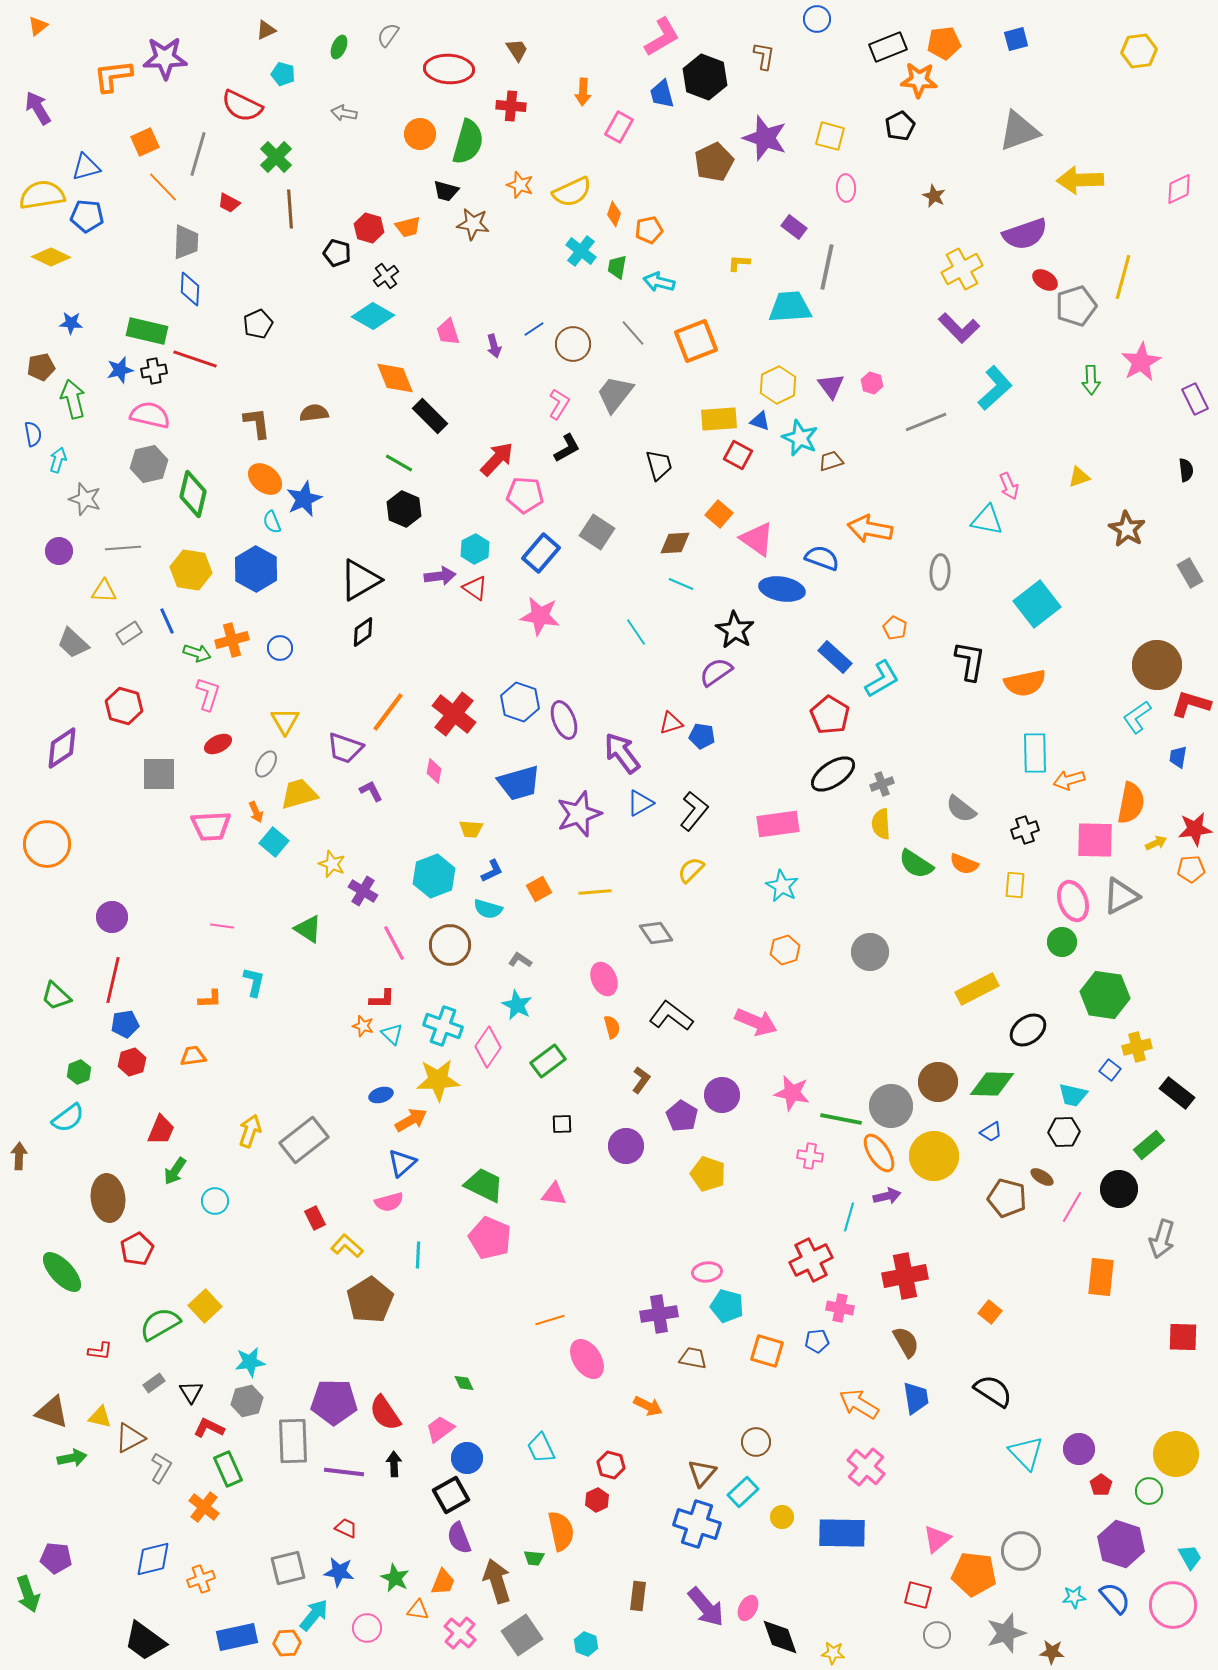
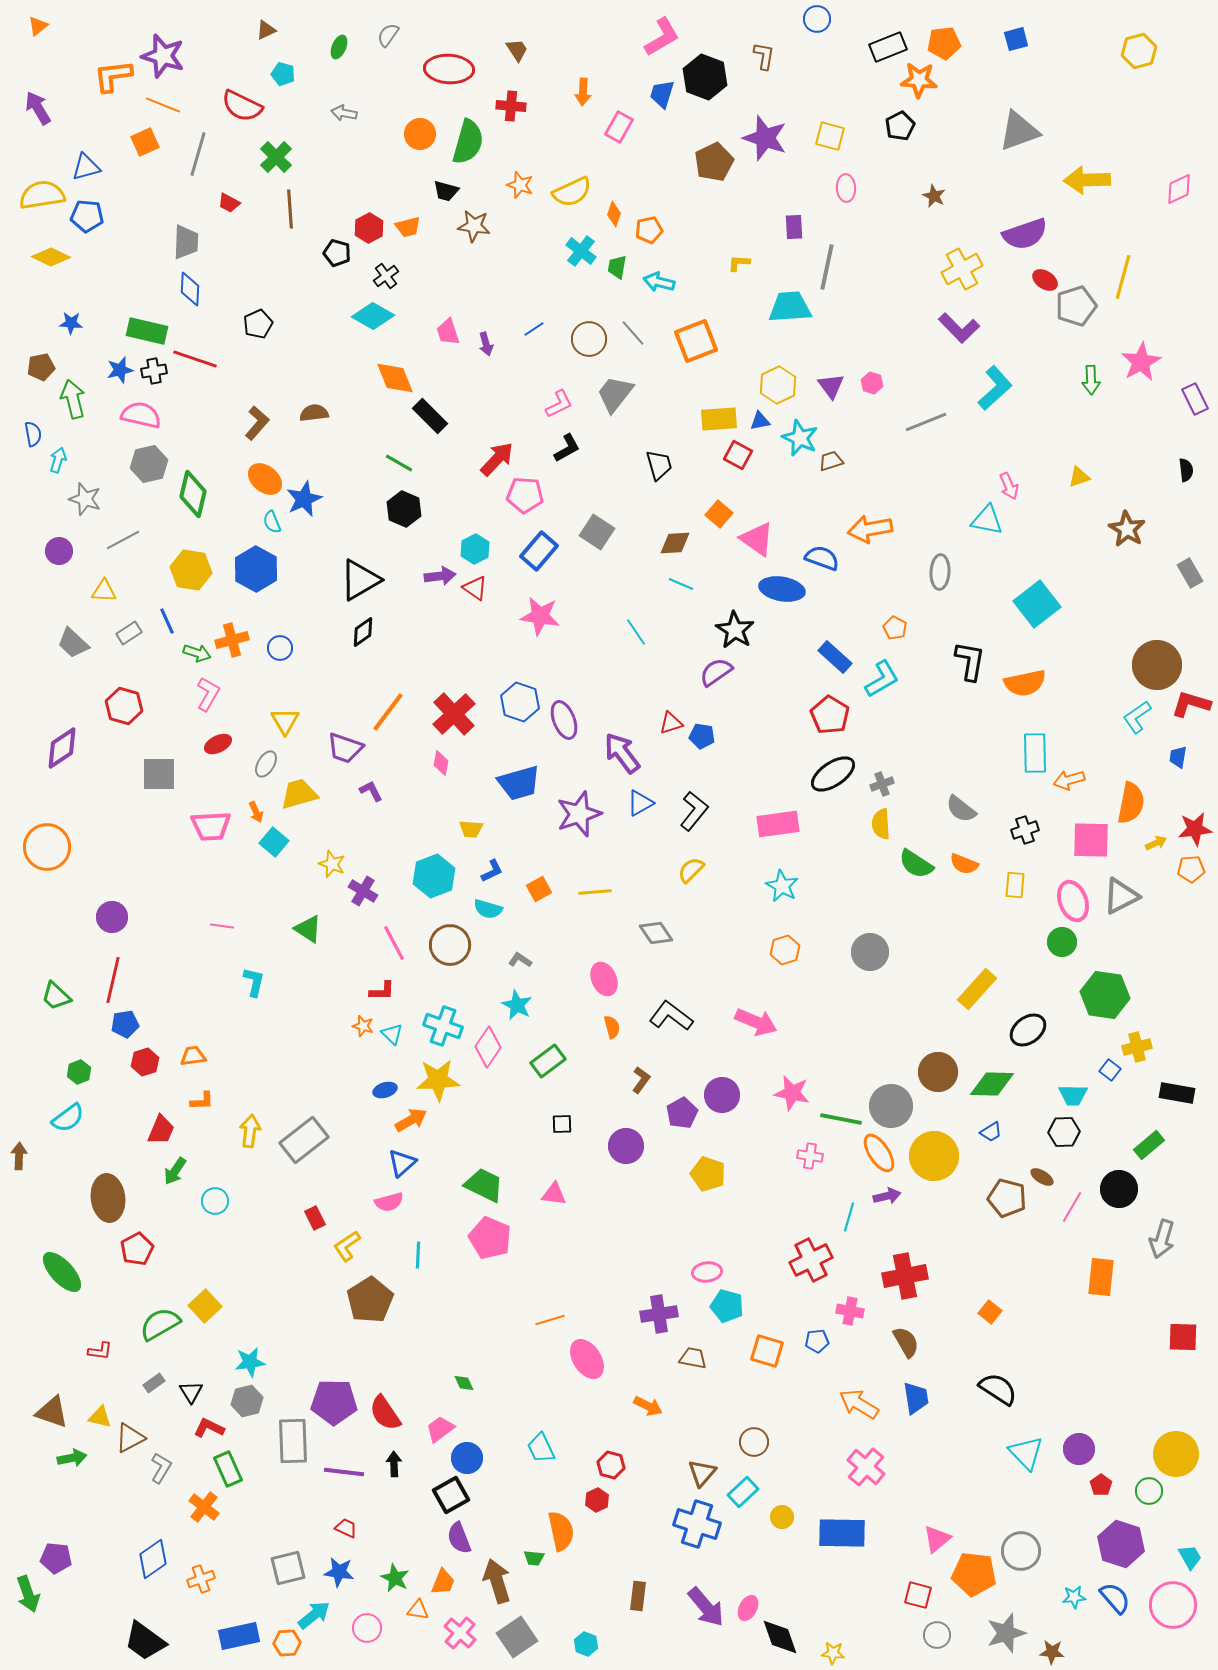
yellow hexagon at (1139, 51): rotated 8 degrees counterclockwise
purple star at (165, 58): moved 2 px left, 2 px up; rotated 18 degrees clockwise
blue trapezoid at (662, 94): rotated 32 degrees clockwise
yellow arrow at (1080, 180): moved 7 px right
orange line at (163, 187): moved 82 px up; rotated 24 degrees counterclockwise
brown star at (473, 224): moved 1 px right, 2 px down
purple rectangle at (794, 227): rotated 50 degrees clockwise
red hexagon at (369, 228): rotated 16 degrees clockwise
brown circle at (573, 344): moved 16 px right, 5 px up
purple arrow at (494, 346): moved 8 px left, 2 px up
pink L-shape at (559, 404): rotated 32 degrees clockwise
pink semicircle at (150, 415): moved 9 px left
blue triangle at (760, 421): rotated 30 degrees counterclockwise
brown L-shape at (257, 423): rotated 48 degrees clockwise
orange arrow at (870, 529): rotated 21 degrees counterclockwise
gray line at (123, 548): moved 8 px up; rotated 24 degrees counterclockwise
blue rectangle at (541, 553): moved 2 px left, 2 px up
pink L-shape at (208, 694): rotated 12 degrees clockwise
red cross at (454, 714): rotated 9 degrees clockwise
pink diamond at (434, 771): moved 7 px right, 8 px up
pink square at (1095, 840): moved 4 px left
orange circle at (47, 844): moved 3 px down
yellow rectangle at (977, 989): rotated 21 degrees counterclockwise
orange L-shape at (210, 999): moved 8 px left, 102 px down
red L-shape at (382, 999): moved 8 px up
red hexagon at (132, 1062): moved 13 px right
brown circle at (938, 1082): moved 10 px up
black rectangle at (1177, 1093): rotated 28 degrees counterclockwise
blue ellipse at (381, 1095): moved 4 px right, 5 px up
cyan trapezoid at (1073, 1095): rotated 12 degrees counterclockwise
purple pentagon at (682, 1116): moved 3 px up; rotated 12 degrees clockwise
yellow arrow at (250, 1131): rotated 12 degrees counterclockwise
yellow L-shape at (347, 1246): rotated 76 degrees counterclockwise
pink cross at (840, 1308): moved 10 px right, 3 px down
black semicircle at (993, 1391): moved 5 px right, 2 px up
brown circle at (756, 1442): moved 2 px left
blue diamond at (153, 1559): rotated 21 degrees counterclockwise
cyan arrow at (314, 1615): rotated 12 degrees clockwise
gray square at (522, 1635): moved 5 px left, 2 px down
blue rectangle at (237, 1637): moved 2 px right, 1 px up
